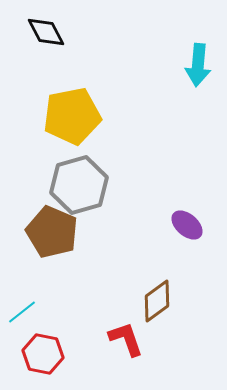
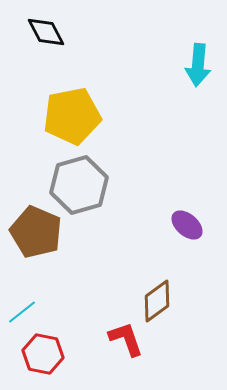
brown pentagon: moved 16 px left
